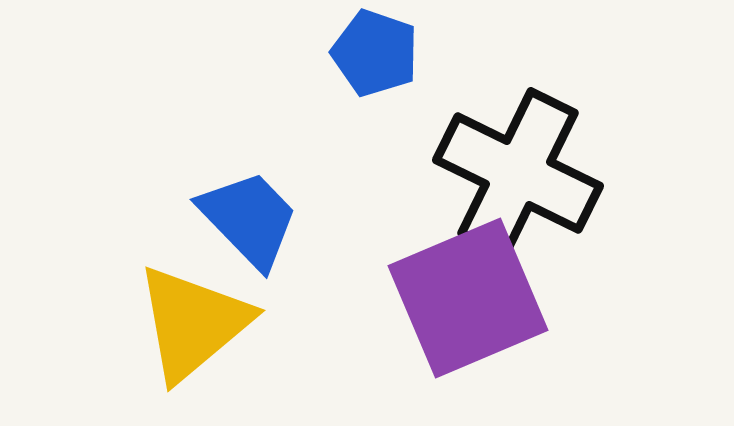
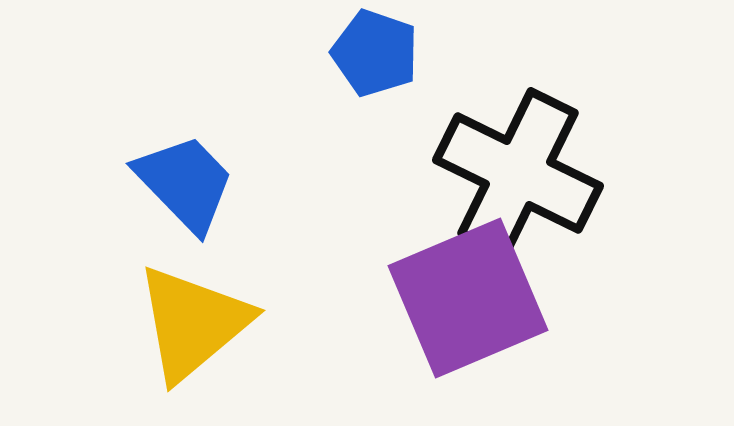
blue trapezoid: moved 64 px left, 36 px up
